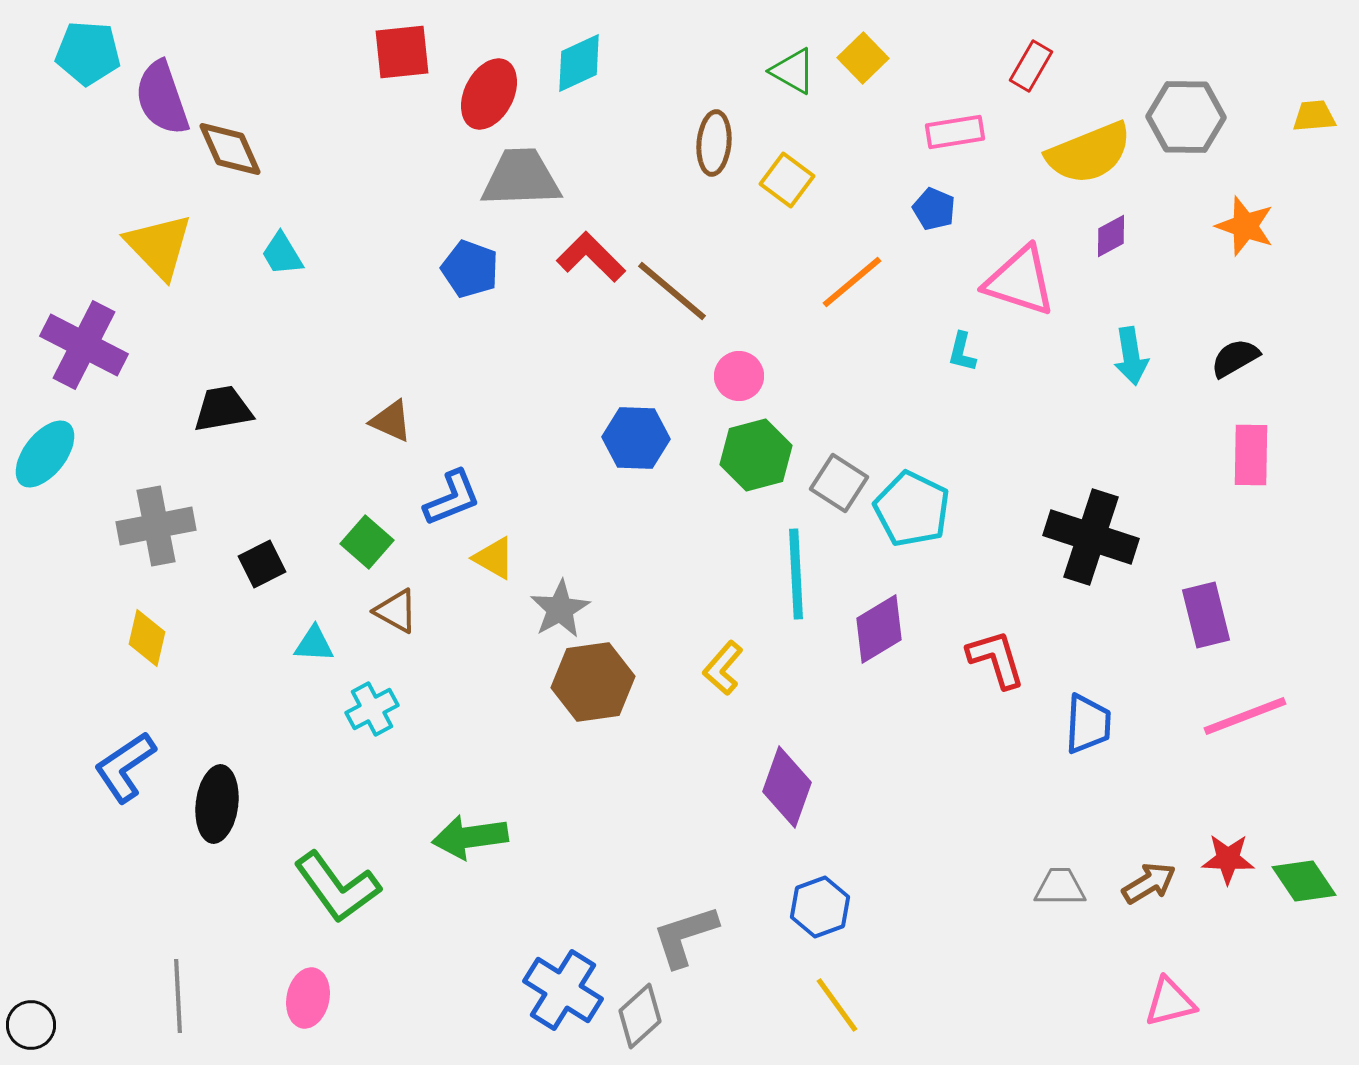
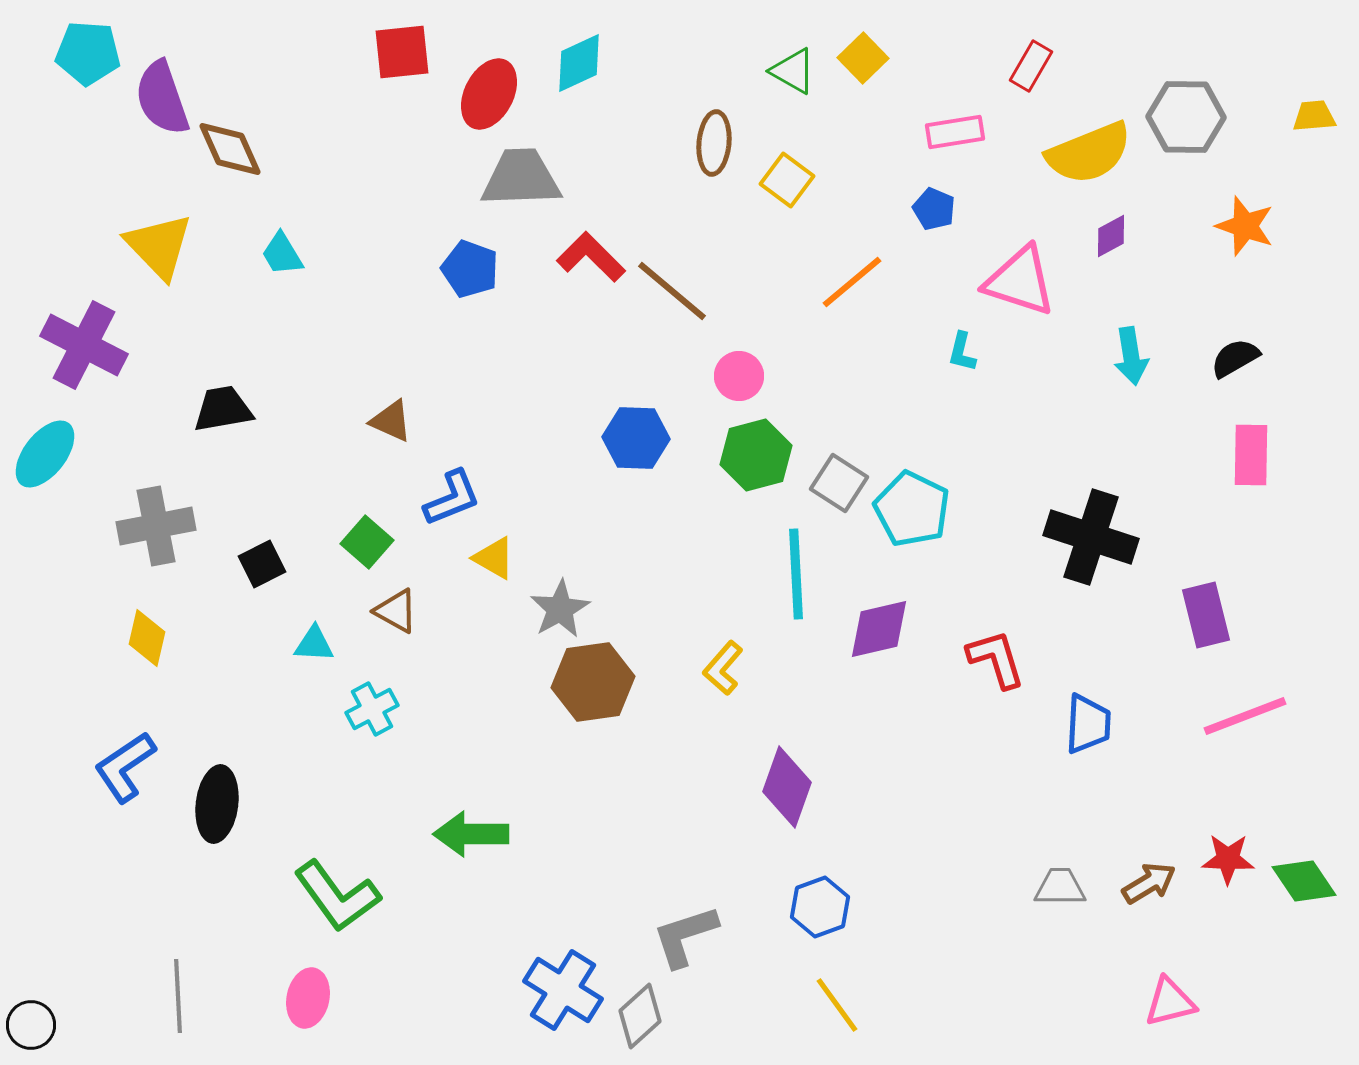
purple diamond at (879, 629): rotated 18 degrees clockwise
green arrow at (470, 837): moved 1 px right, 3 px up; rotated 8 degrees clockwise
green L-shape at (337, 887): moved 9 px down
